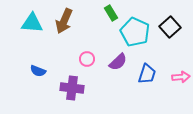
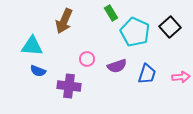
cyan triangle: moved 23 px down
purple semicircle: moved 1 px left, 4 px down; rotated 24 degrees clockwise
purple cross: moved 3 px left, 2 px up
